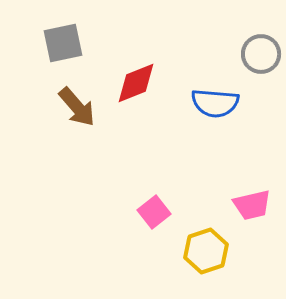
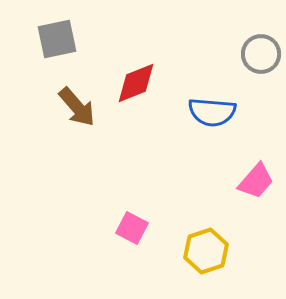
gray square: moved 6 px left, 4 px up
blue semicircle: moved 3 px left, 9 px down
pink trapezoid: moved 4 px right, 24 px up; rotated 36 degrees counterclockwise
pink square: moved 22 px left, 16 px down; rotated 24 degrees counterclockwise
